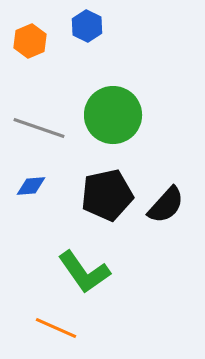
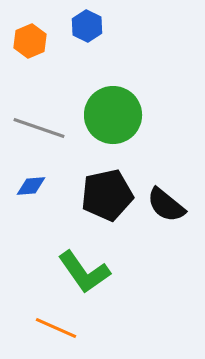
black semicircle: rotated 87 degrees clockwise
